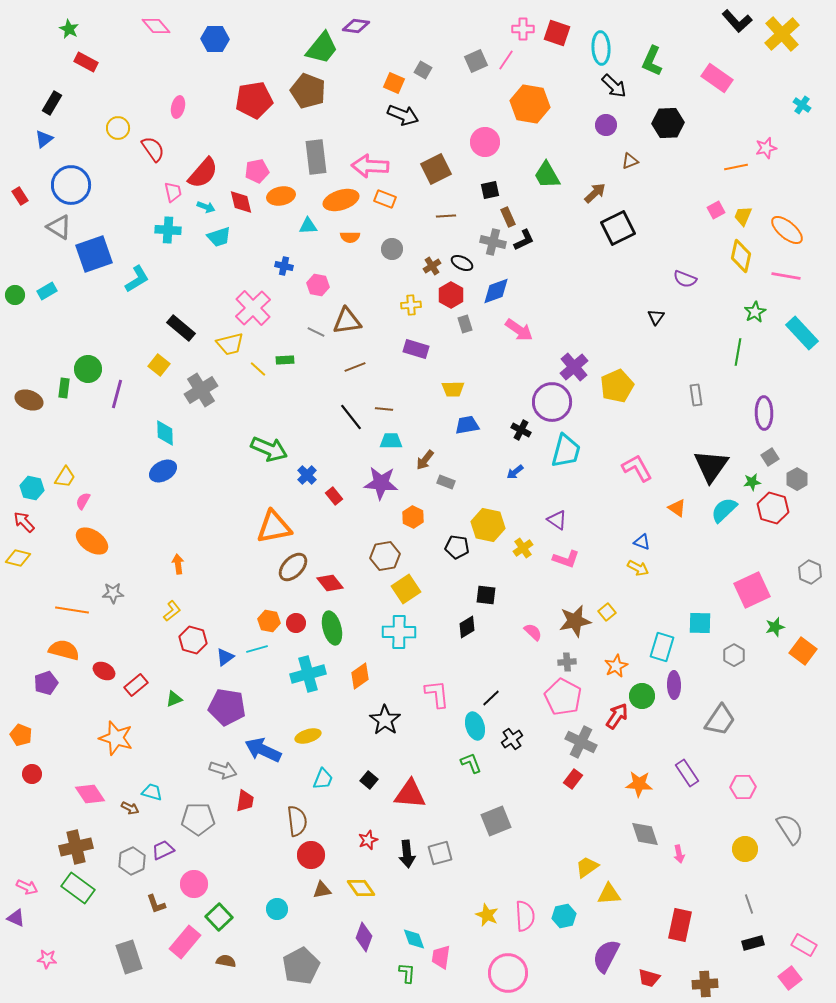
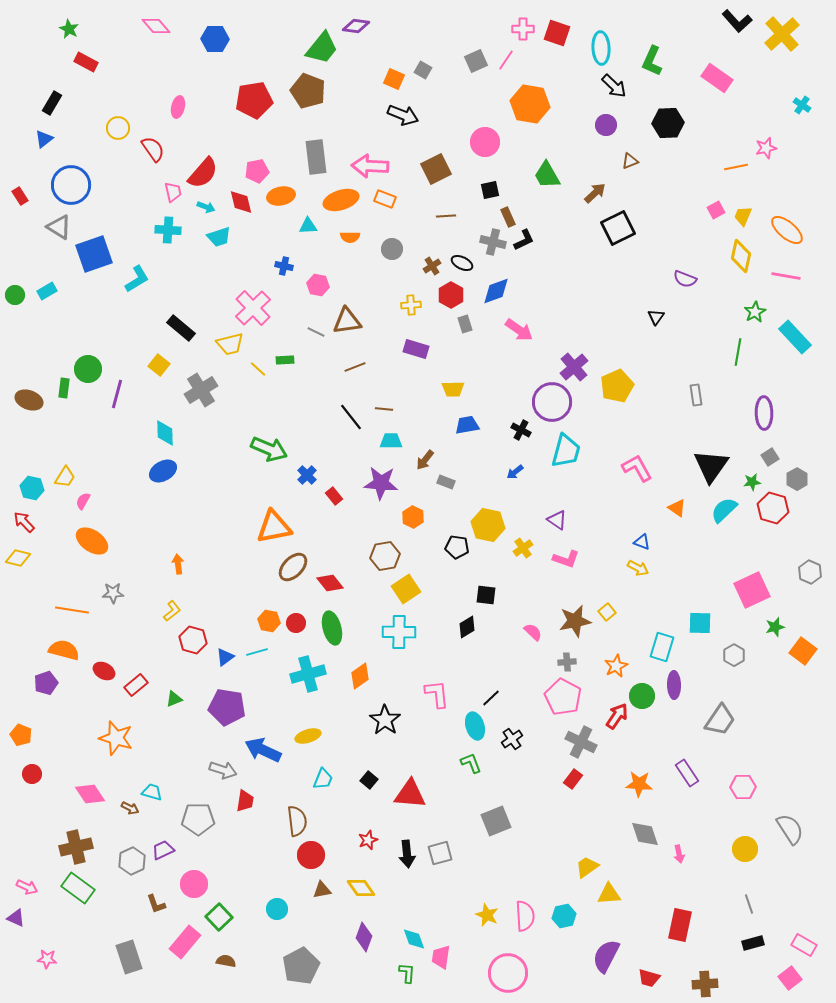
orange square at (394, 83): moved 4 px up
cyan rectangle at (802, 333): moved 7 px left, 4 px down
cyan line at (257, 649): moved 3 px down
